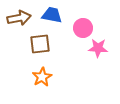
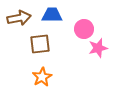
blue trapezoid: rotated 10 degrees counterclockwise
pink circle: moved 1 px right, 1 px down
pink star: rotated 18 degrees counterclockwise
